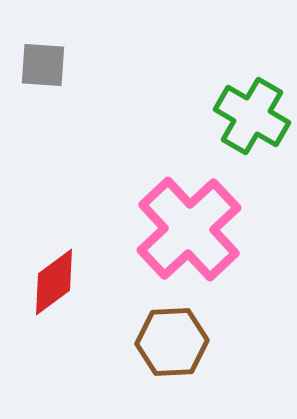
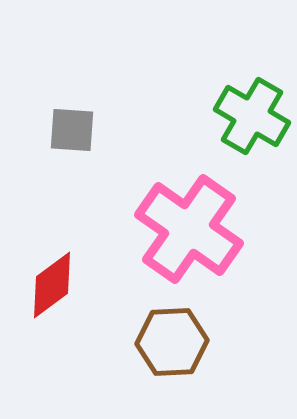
gray square: moved 29 px right, 65 px down
pink cross: rotated 12 degrees counterclockwise
red diamond: moved 2 px left, 3 px down
